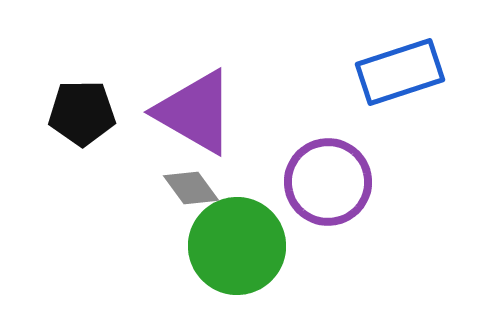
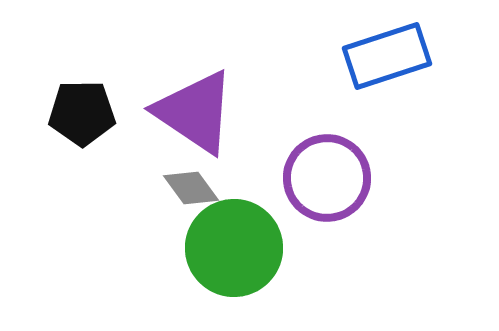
blue rectangle: moved 13 px left, 16 px up
purple triangle: rotated 4 degrees clockwise
purple circle: moved 1 px left, 4 px up
green circle: moved 3 px left, 2 px down
